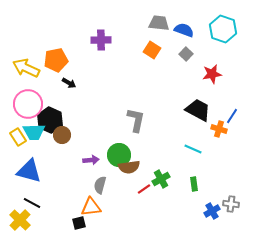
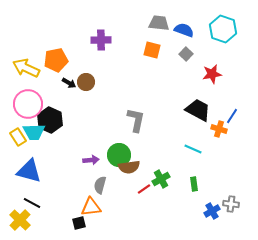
orange square: rotated 18 degrees counterclockwise
brown circle: moved 24 px right, 53 px up
